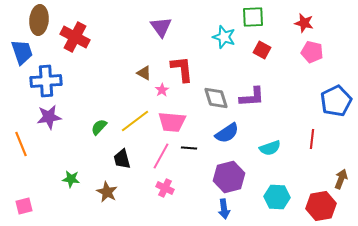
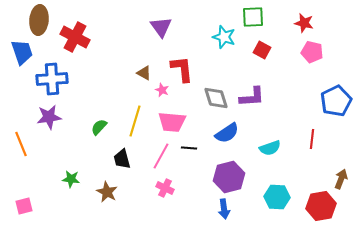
blue cross: moved 6 px right, 2 px up
pink star: rotated 16 degrees counterclockwise
yellow line: rotated 36 degrees counterclockwise
